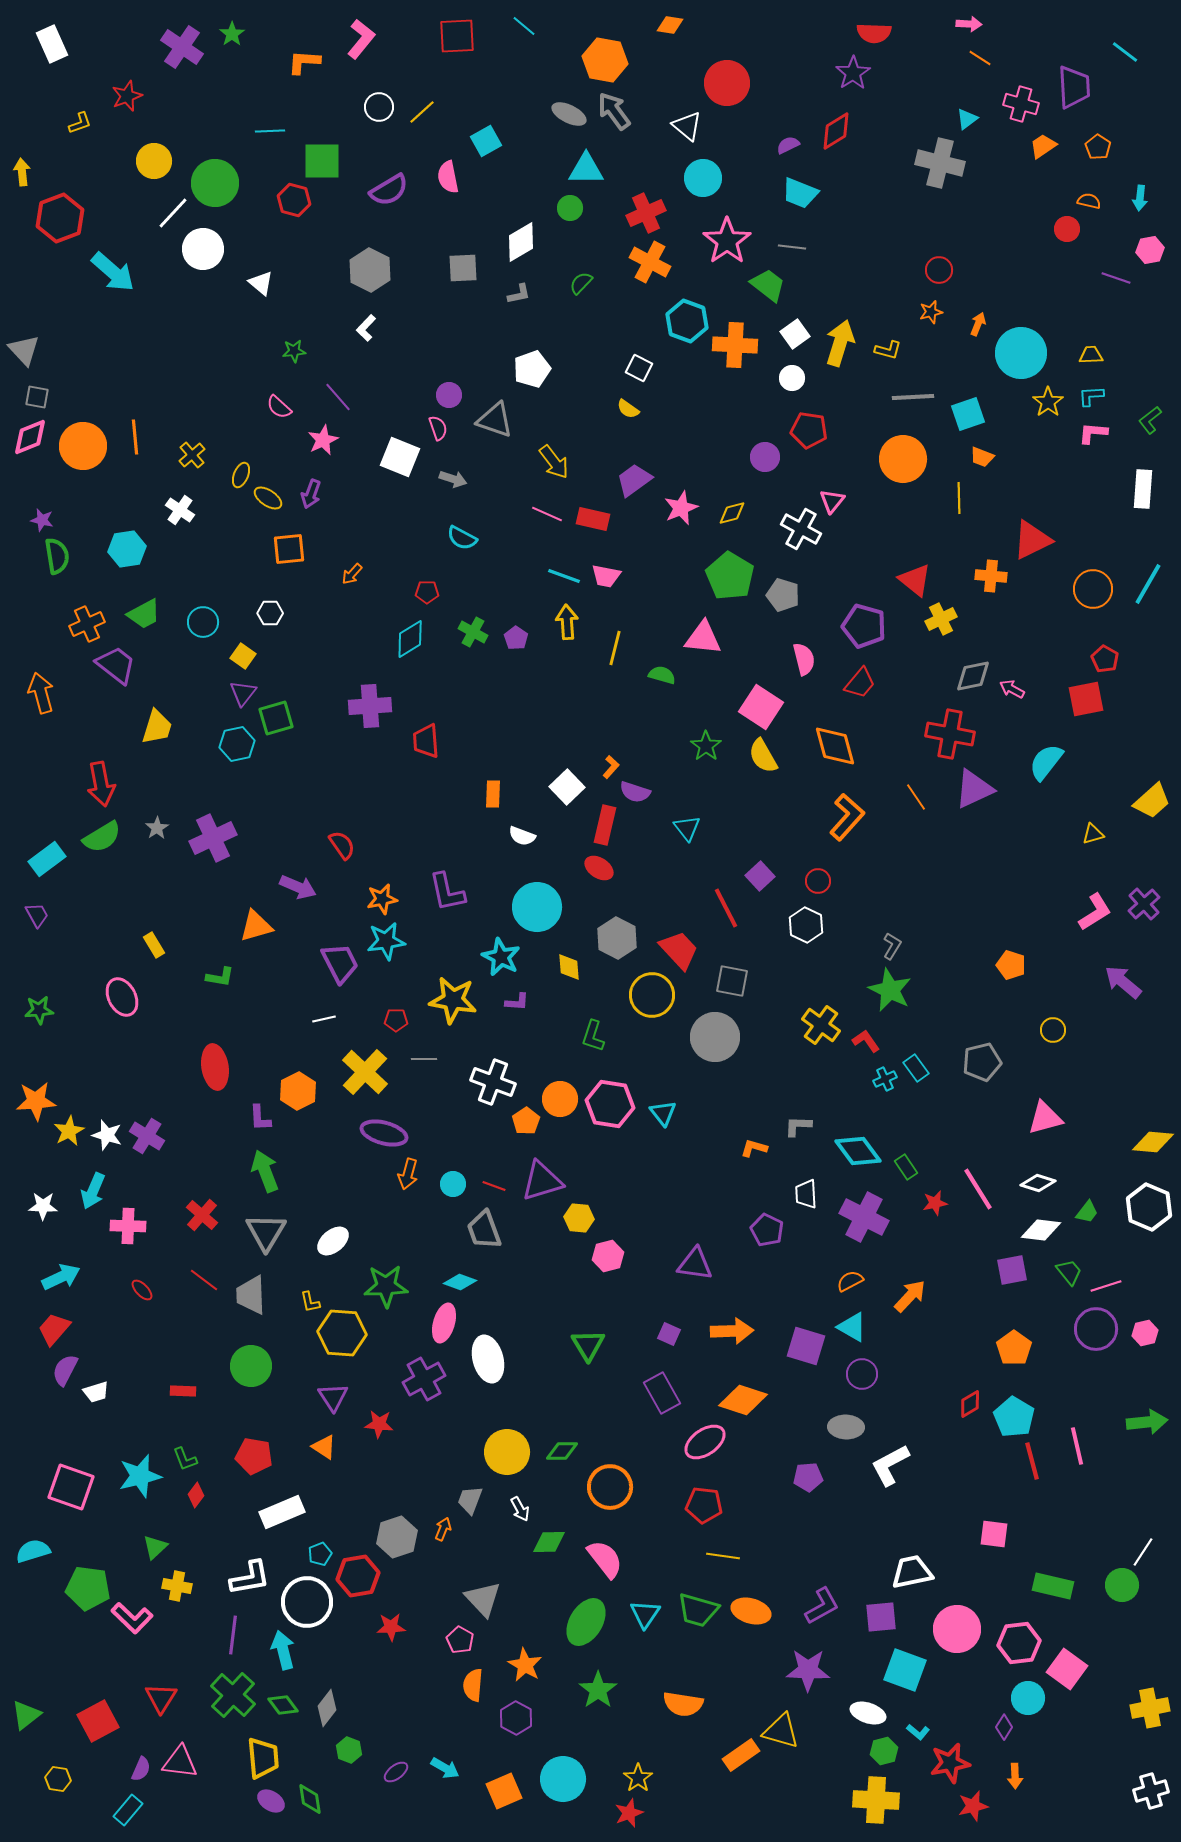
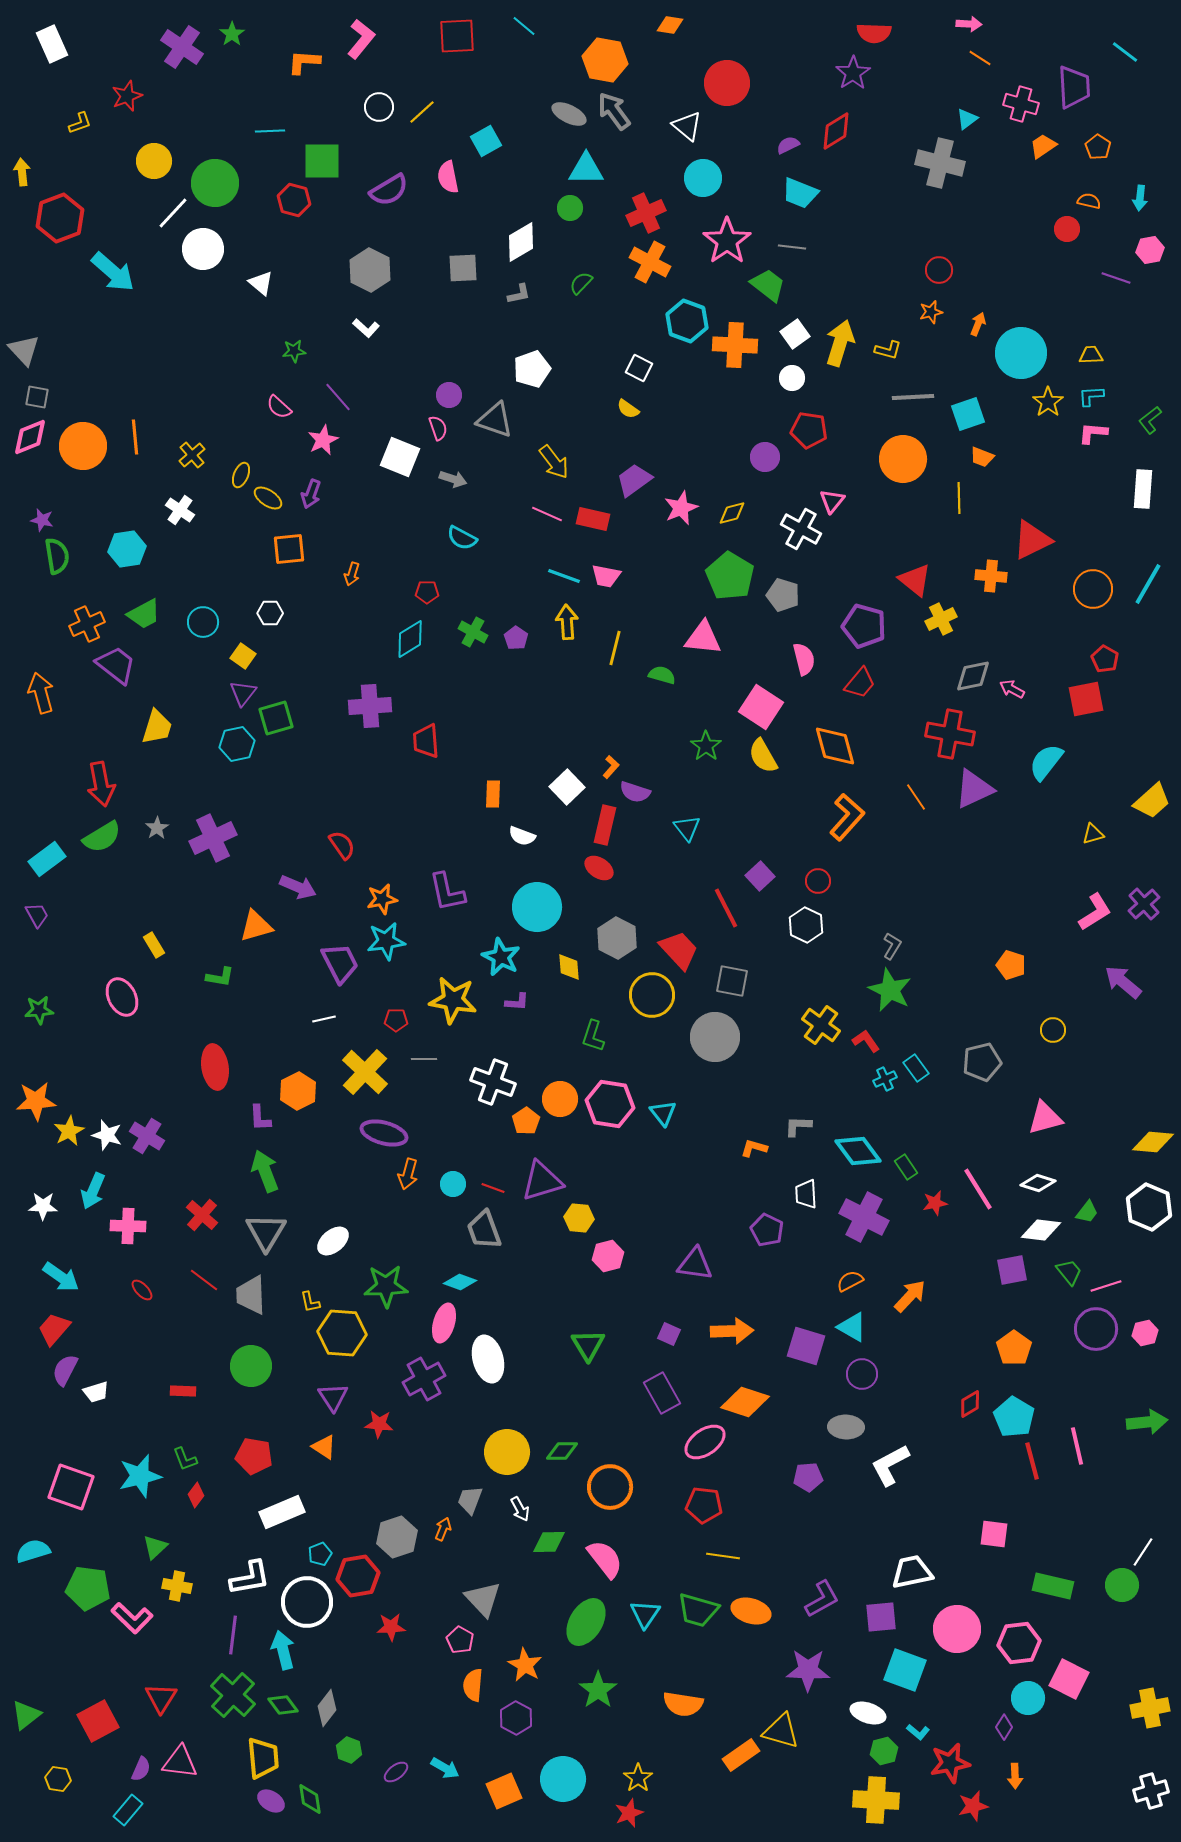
white L-shape at (366, 328): rotated 92 degrees counterclockwise
orange arrow at (352, 574): rotated 25 degrees counterclockwise
red line at (494, 1186): moved 1 px left, 2 px down
cyan arrow at (61, 1277): rotated 60 degrees clockwise
orange diamond at (743, 1400): moved 2 px right, 2 px down
purple L-shape at (822, 1606): moved 7 px up
pink square at (1067, 1669): moved 2 px right, 10 px down; rotated 9 degrees counterclockwise
